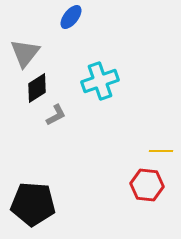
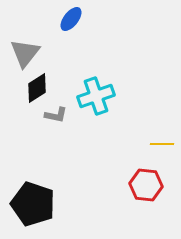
blue ellipse: moved 2 px down
cyan cross: moved 4 px left, 15 px down
gray L-shape: rotated 40 degrees clockwise
yellow line: moved 1 px right, 7 px up
red hexagon: moved 1 px left
black pentagon: rotated 15 degrees clockwise
